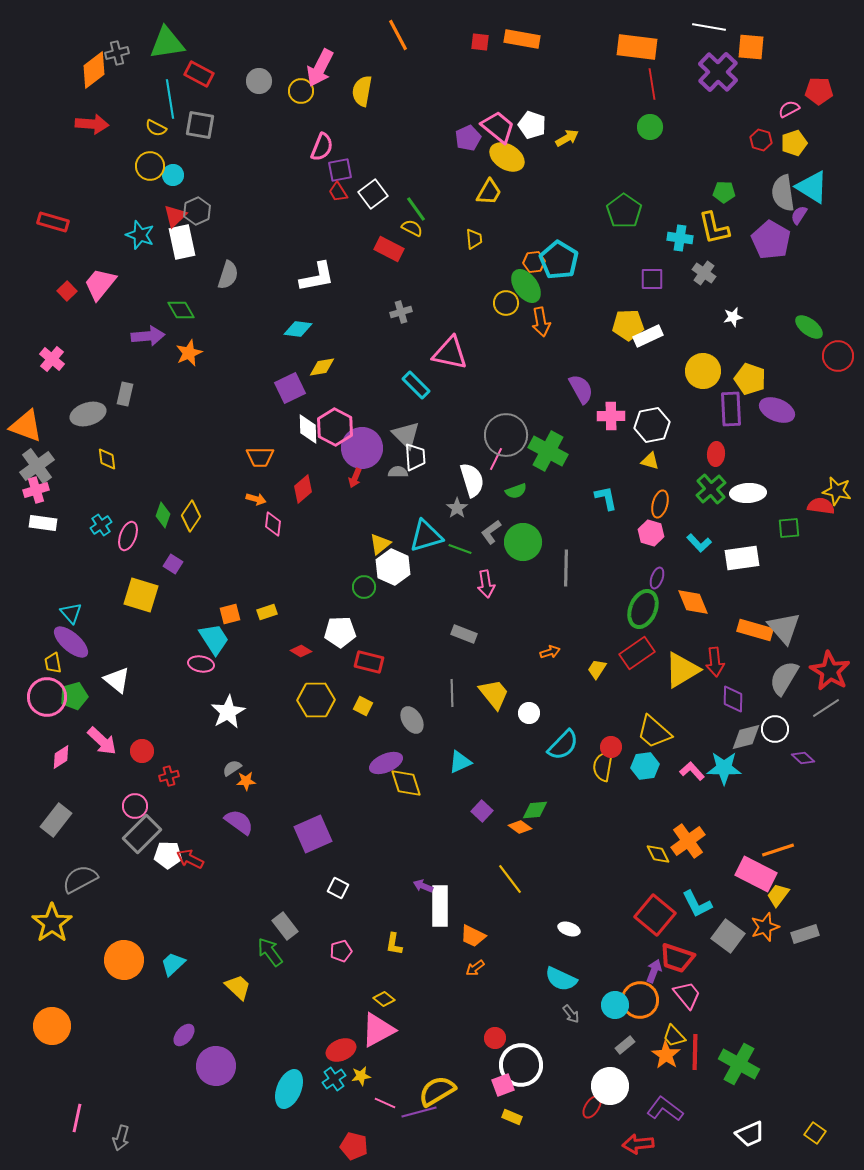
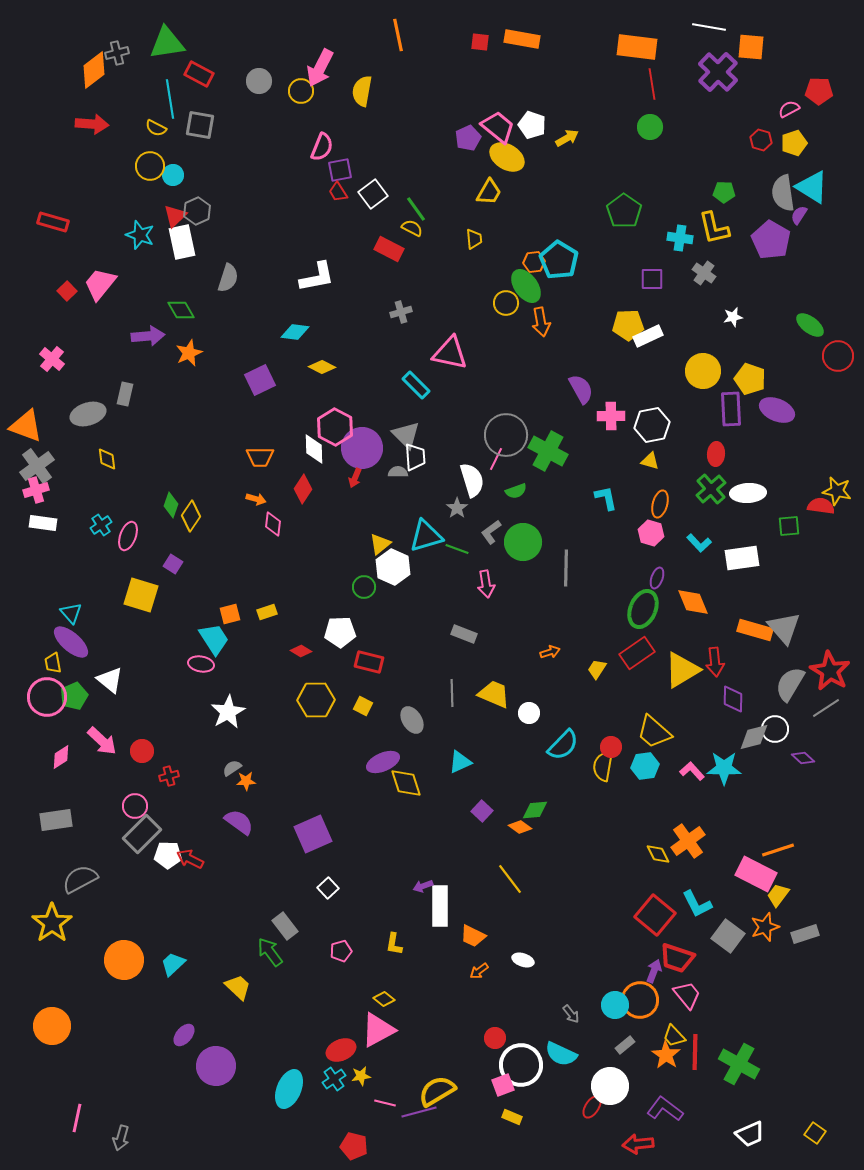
orange line at (398, 35): rotated 16 degrees clockwise
gray semicircle at (228, 275): moved 3 px down
green ellipse at (809, 327): moved 1 px right, 2 px up
cyan diamond at (298, 329): moved 3 px left, 3 px down
yellow diamond at (322, 367): rotated 36 degrees clockwise
purple square at (290, 388): moved 30 px left, 8 px up
white diamond at (308, 429): moved 6 px right, 20 px down
red diamond at (303, 489): rotated 16 degrees counterclockwise
green diamond at (163, 515): moved 8 px right, 10 px up
green square at (789, 528): moved 2 px up
green line at (460, 549): moved 3 px left
gray semicircle at (784, 678): moved 6 px right, 6 px down
white triangle at (117, 680): moved 7 px left
yellow trapezoid at (494, 694): rotated 28 degrees counterclockwise
green pentagon at (74, 696): rotated 8 degrees counterclockwise
gray diamond at (746, 737): moved 8 px right
purple ellipse at (386, 763): moved 3 px left, 1 px up
gray rectangle at (56, 820): rotated 44 degrees clockwise
purple arrow at (423, 886): rotated 42 degrees counterclockwise
white square at (338, 888): moved 10 px left; rotated 20 degrees clockwise
white ellipse at (569, 929): moved 46 px left, 31 px down
orange arrow at (475, 968): moved 4 px right, 3 px down
cyan semicircle at (561, 979): moved 75 px down
pink line at (385, 1103): rotated 10 degrees counterclockwise
